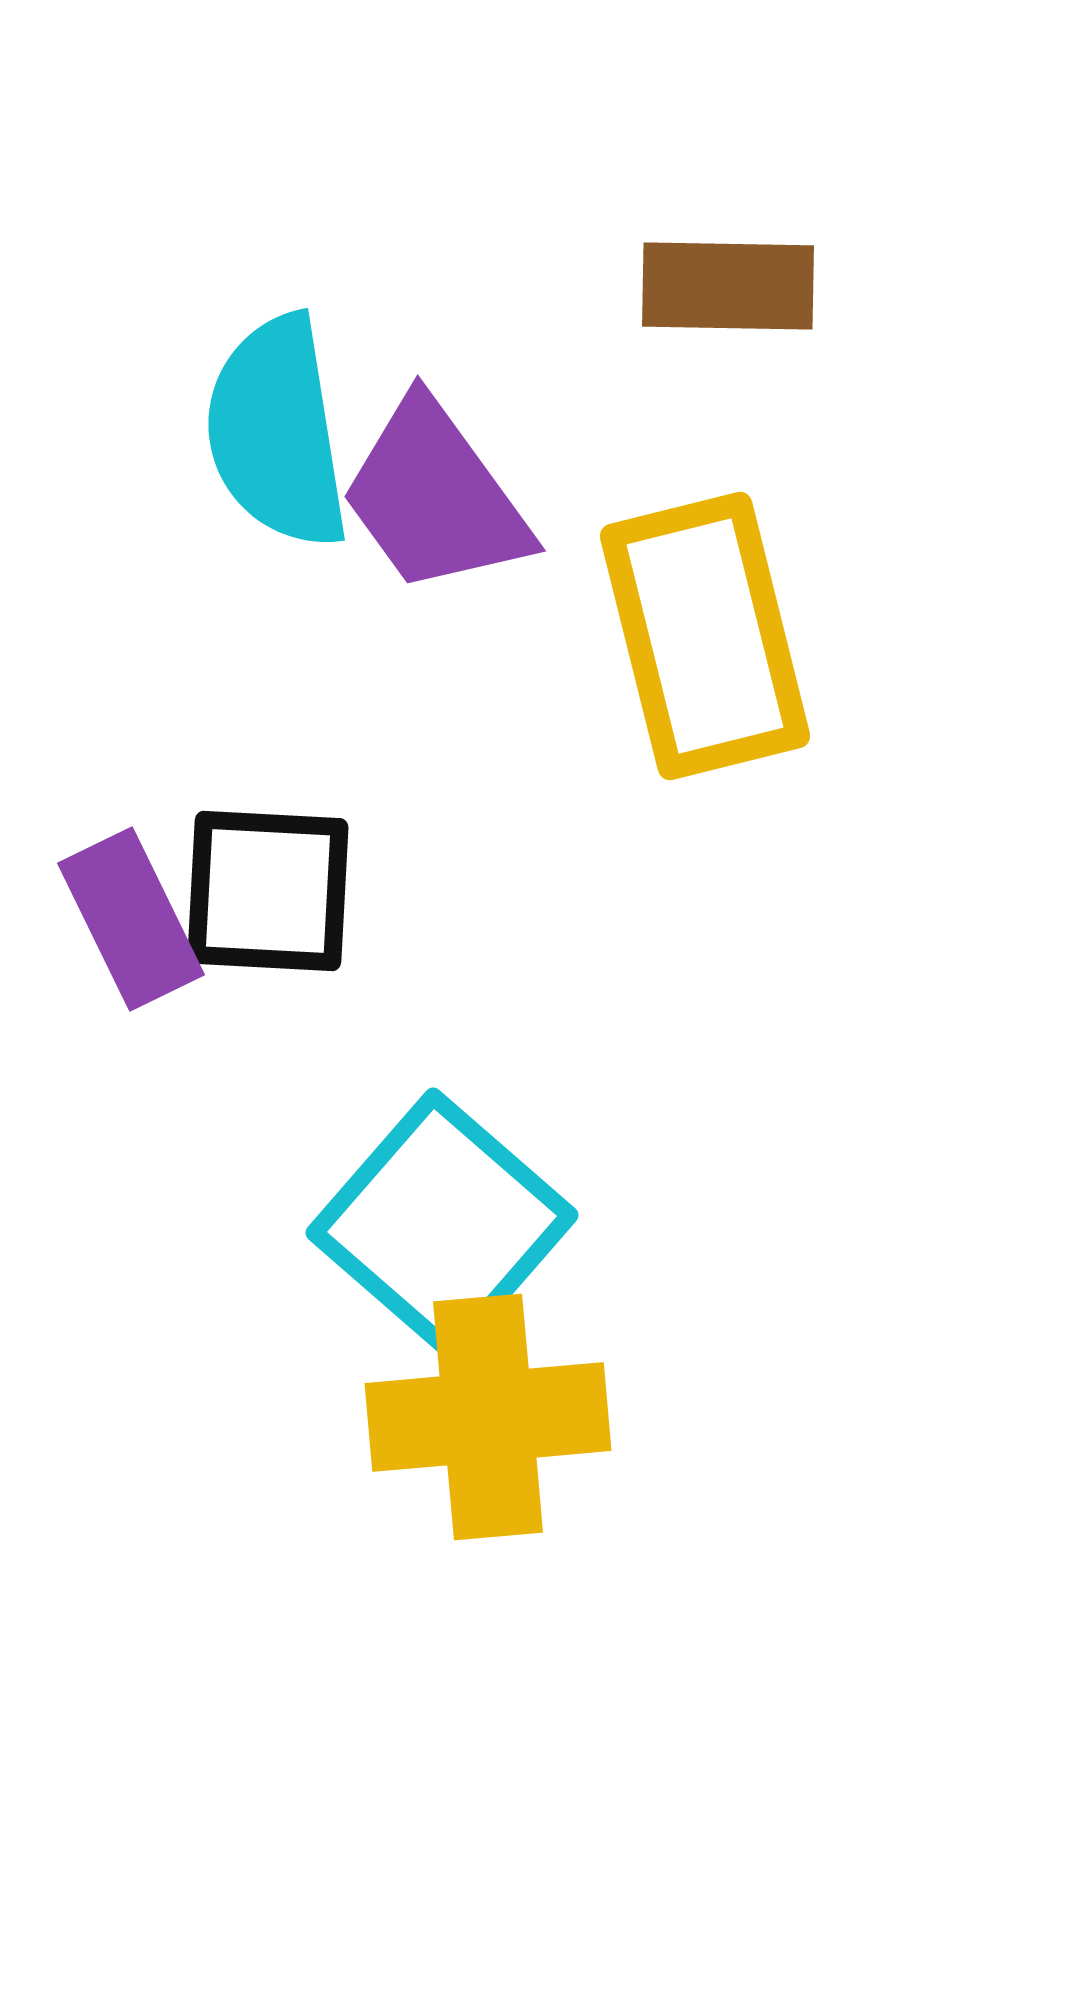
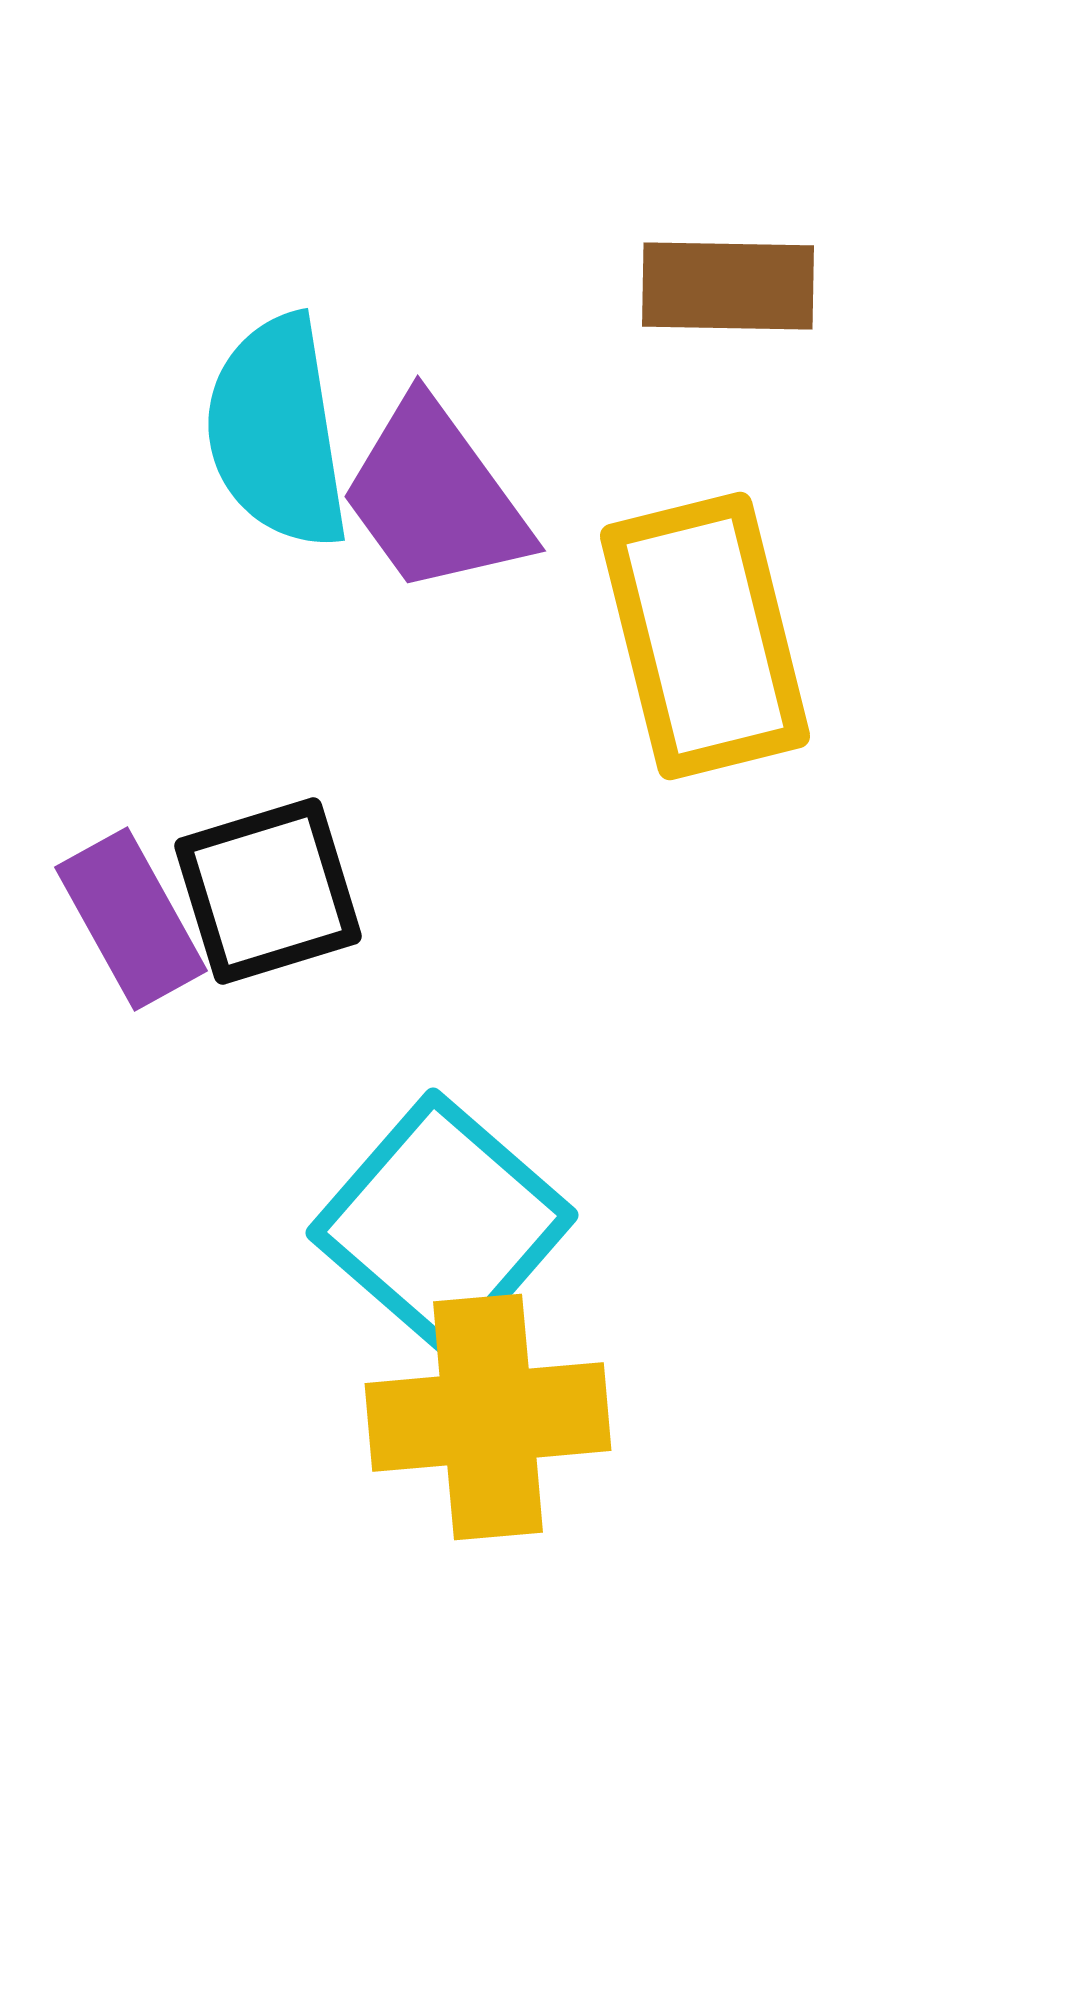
black square: rotated 20 degrees counterclockwise
purple rectangle: rotated 3 degrees counterclockwise
